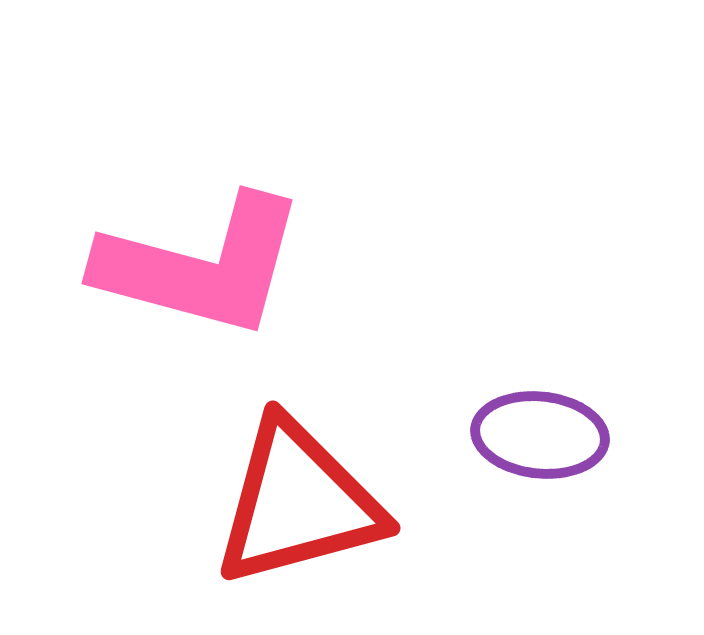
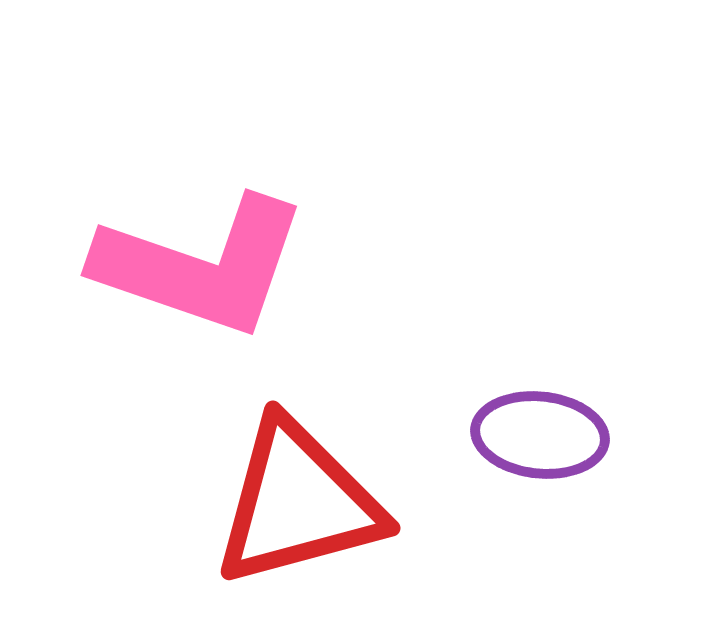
pink L-shape: rotated 4 degrees clockwise
